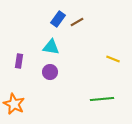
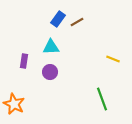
cyan triangle: rotated 12 degrees counterclockwise
purple rectangle: moved 5 px right
green line: rotated 75 degrees clockwise
